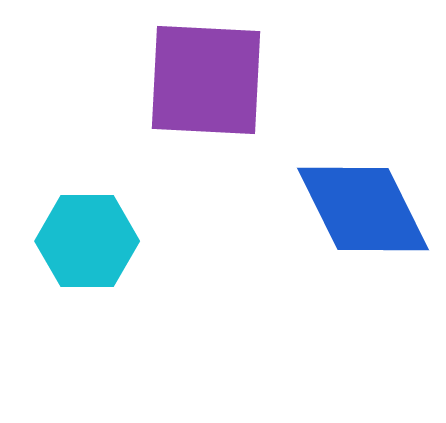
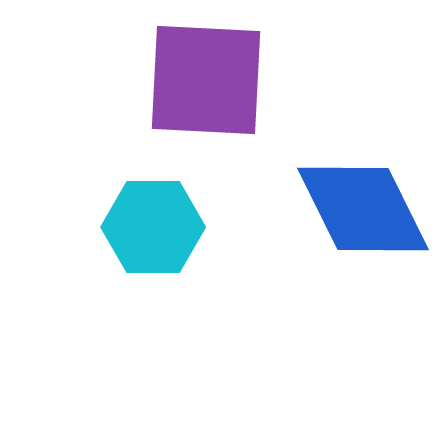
cyan hexagon: moved 66 px right, 14 px up
